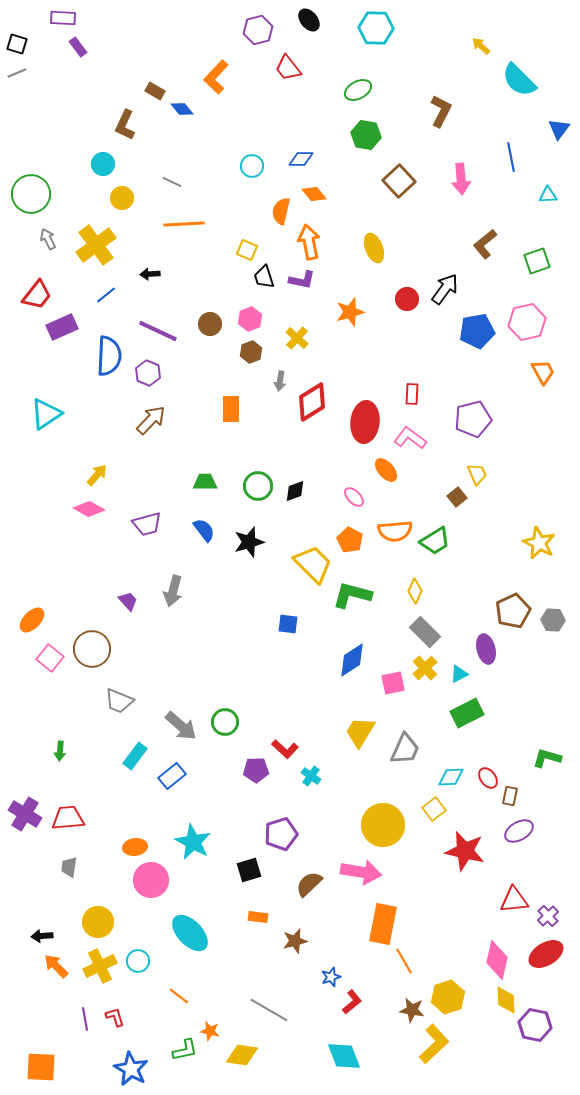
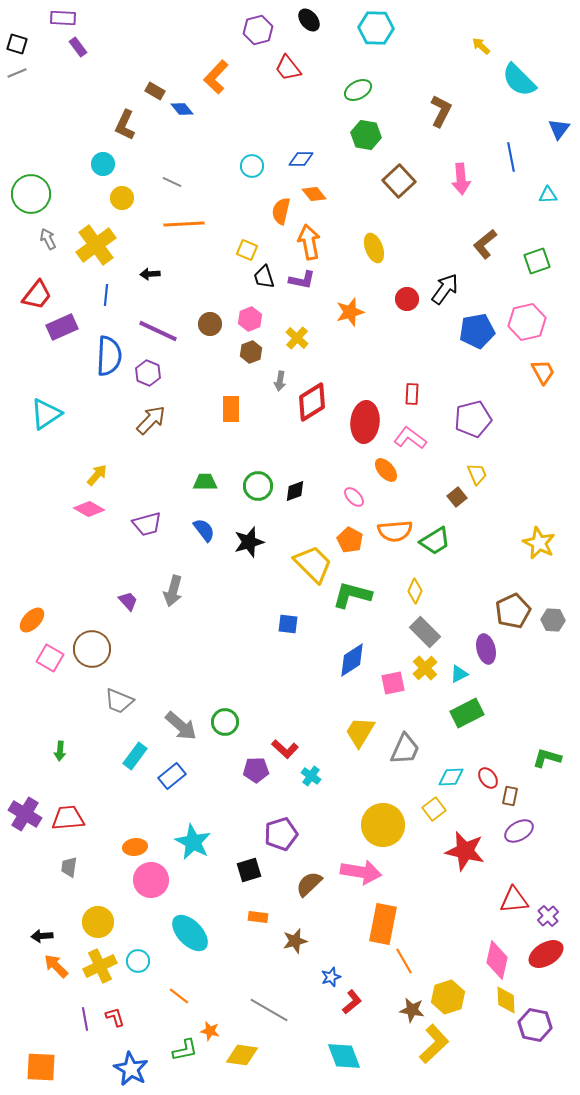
blue line at (106, 295): rotated 45 degrees counterclockwise
pink square at (50, 658): rotated 8 degrees counterclockwise
